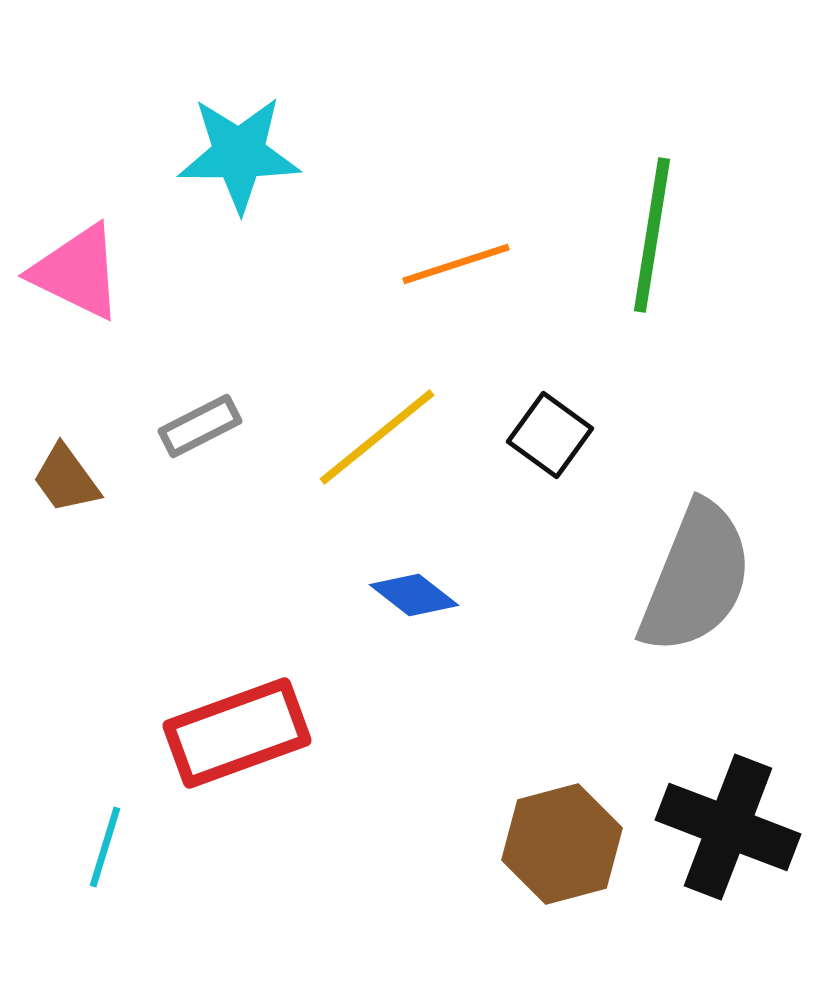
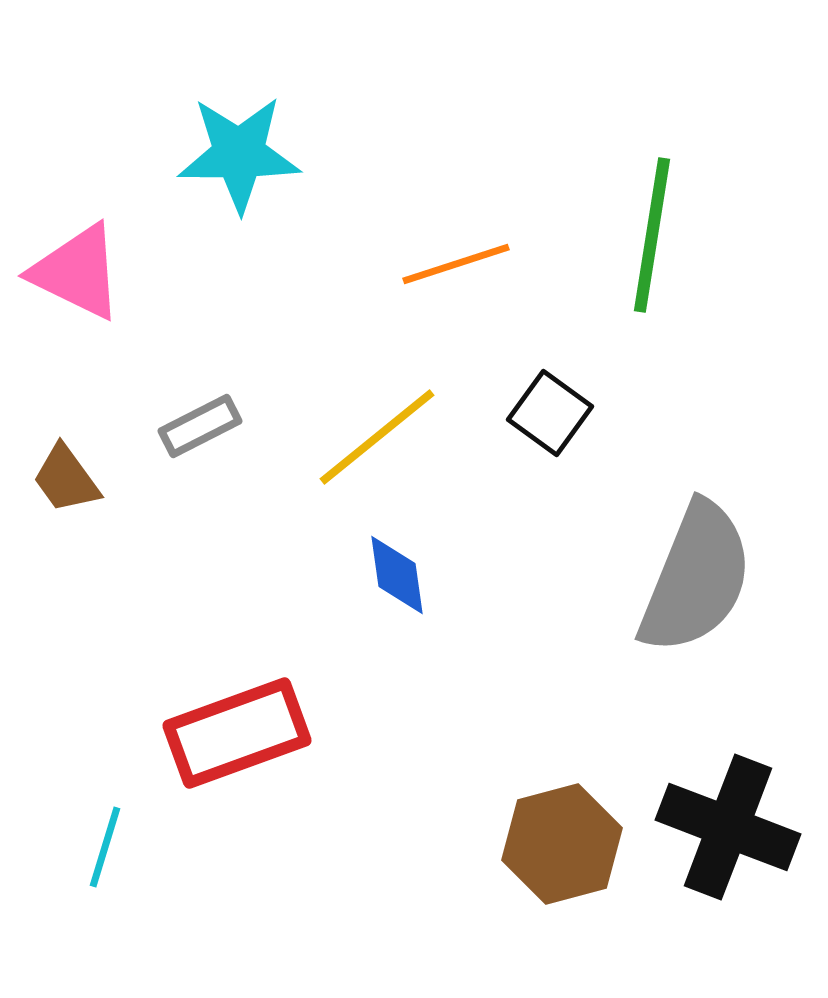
black square: moved 22 px up
blue diamond: moved 17 px left, 20 px up; rotated 44 degrees clockwise
